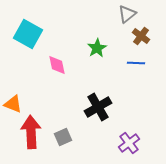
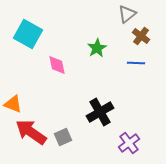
black cross: moved 2 px right, 5 px down
red arrow: rotated 52 degrees counterclockwise
